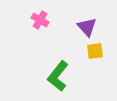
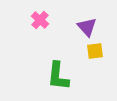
pink cross: rotated 12 degrees clockwise
green L-shape: rotated 32 degrees counterclockwise
